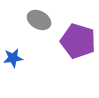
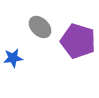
gray ellipse: moved 1 px right, 7 px down; rotated 15 degrees clockwise
